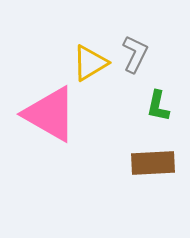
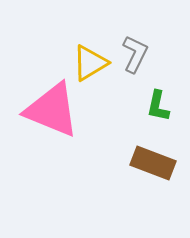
pink triangle: moved 2 px right, 4 px up; rotated 8 degrees counterclockwise
brown rectangle: rotated 24 degrees clockwise
